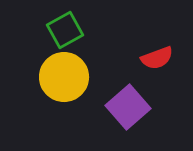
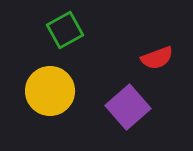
yellow circle: moved 14 px left, 14 px down
